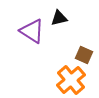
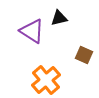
orange cross: moved 25 px left
